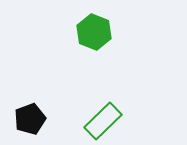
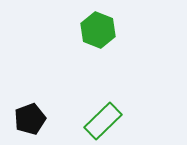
green hexagon: moved 4 px right, 2 px up
